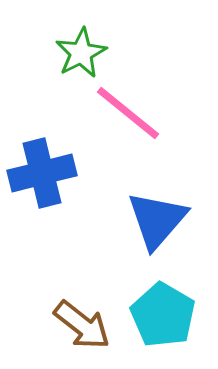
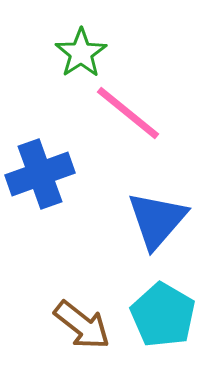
green star: rotated 6 degrees counterclockwise
blue cross: moved 2 px left, 1 px down; rotated 6 degrees counterclockwise
